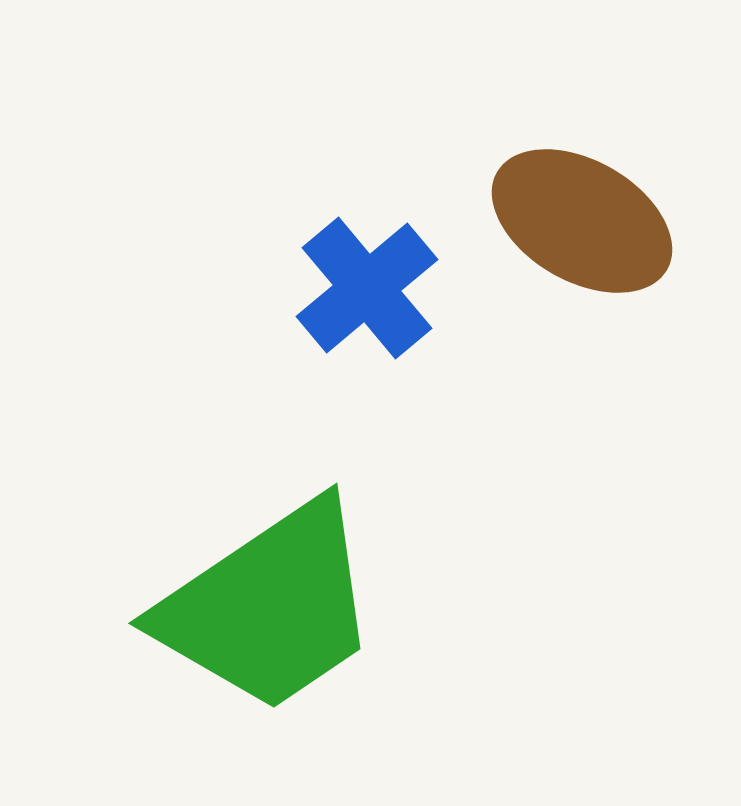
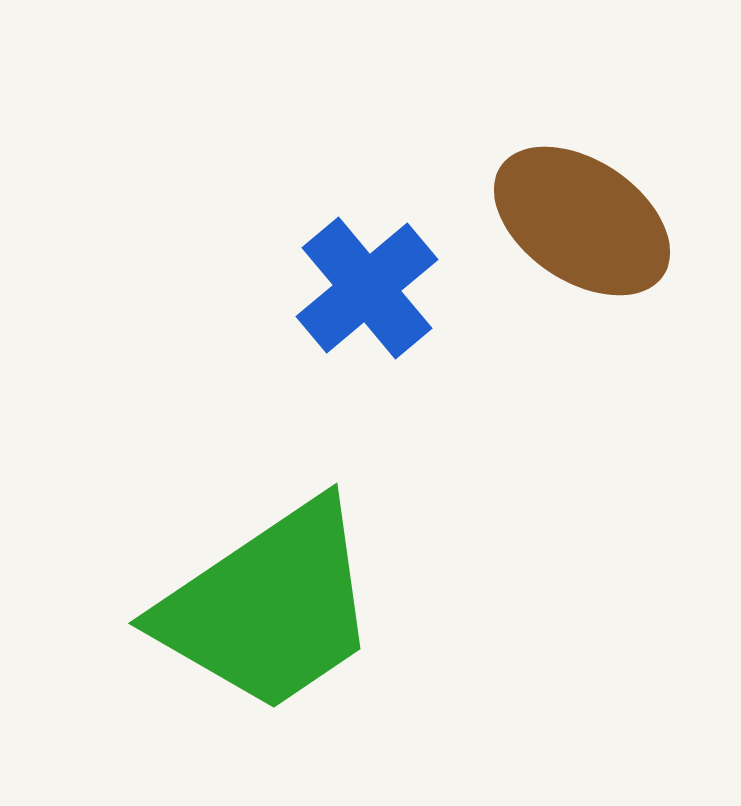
brown ellipse: rotated 4 degrees clockwise
